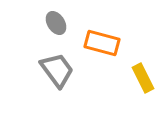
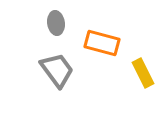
gray ellipse: rotated 25 degrees clockwise
yellow rectangle: moved 5 px up
